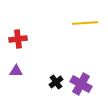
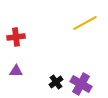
yellow line: rotated 25 degrees counterclockwise
red cross: moved 2 px left, 2 px up
